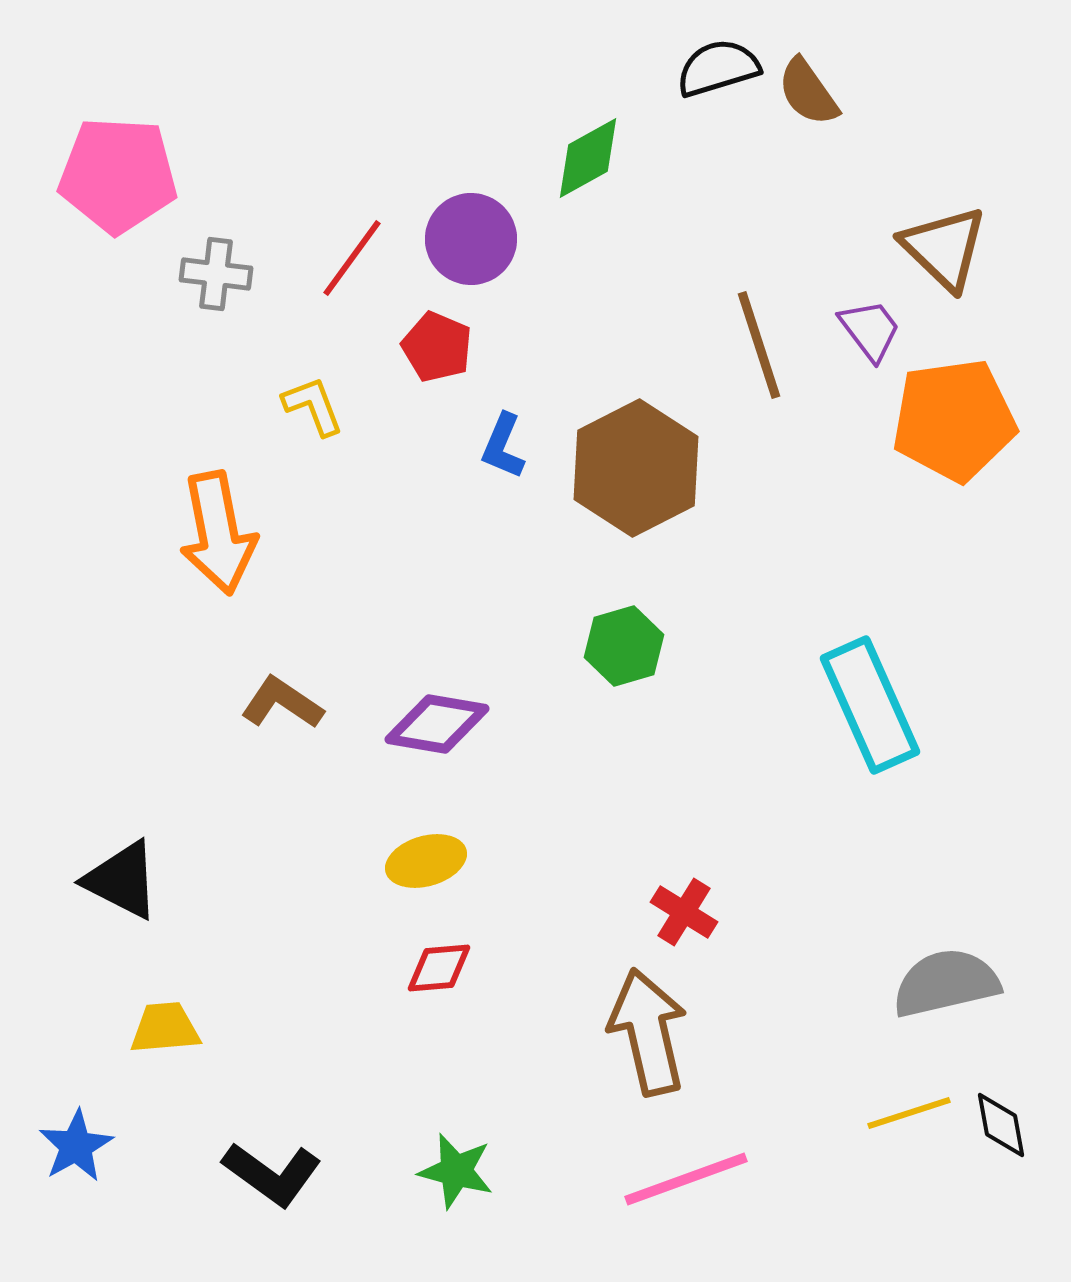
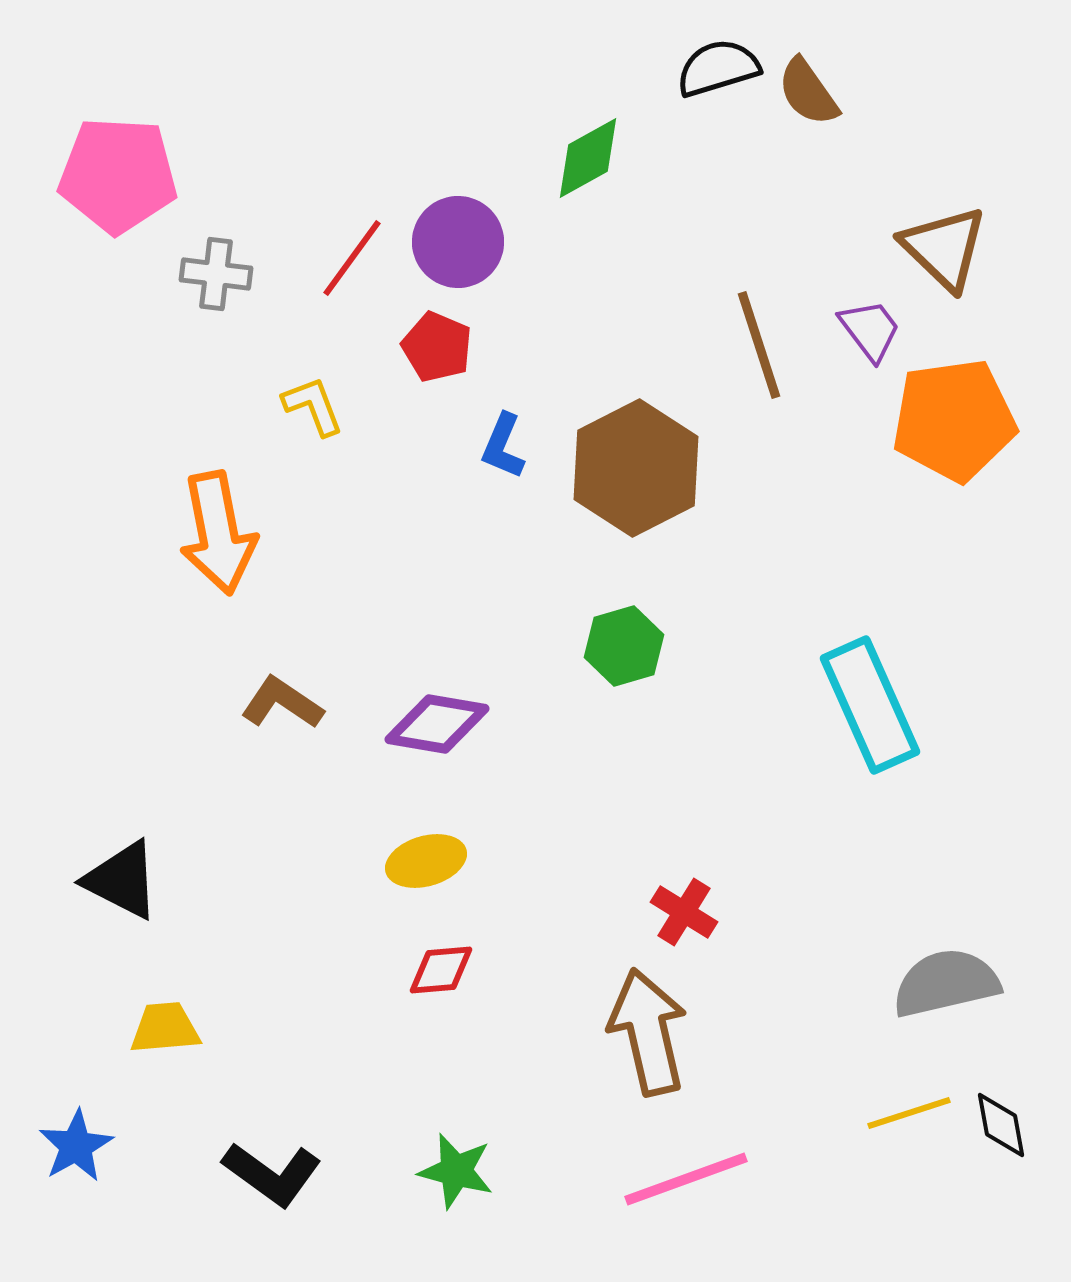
purple circle: moved 13 px left, 3 px down
red diamond: moved 2 px right, 2 px down
